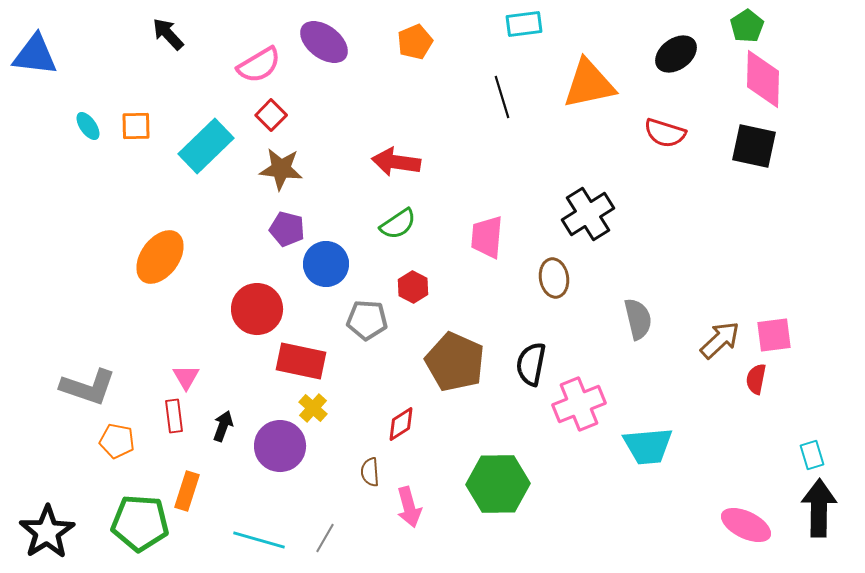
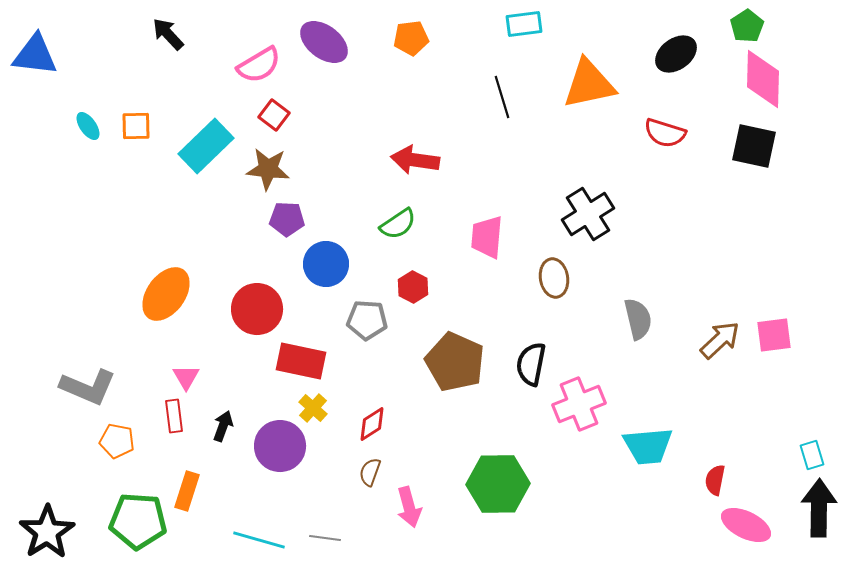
orange pentagon at (415, 42): moved 4 px left, 4 px up; rotated 16 degrees clockwise
red square at (271, 115): moved 3 px right; rotated 8 degrees counterclockwise
red arrow at (396, 162): moved 19 px right, 2 px up
brown star at (281, 169): moved 13 px left
purple pentagon at (287, 229): moved 10 px up; rotated 12 degrees counterclockwise
orange ellipse at (160, 257): moved 6 px right, 37 px down
red semicircle at (756, 379): moved 41 px left, 101 px down
gray L-shape at (88, 387): rotated 4 degrees clockwise
red diamond at (401, 424): moved 29 px left
brown semicircle at (370, 472): rotated 24 degrees clockwise
green pentagon at (140, 523): moved 2 px left, 2 px up
gray line at (325, 538): rotated 68 degrees clockwise
